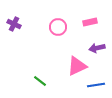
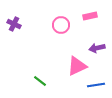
pink rectangle: moved 6 px up
pink circle: moved 3 px right, 2 px up
